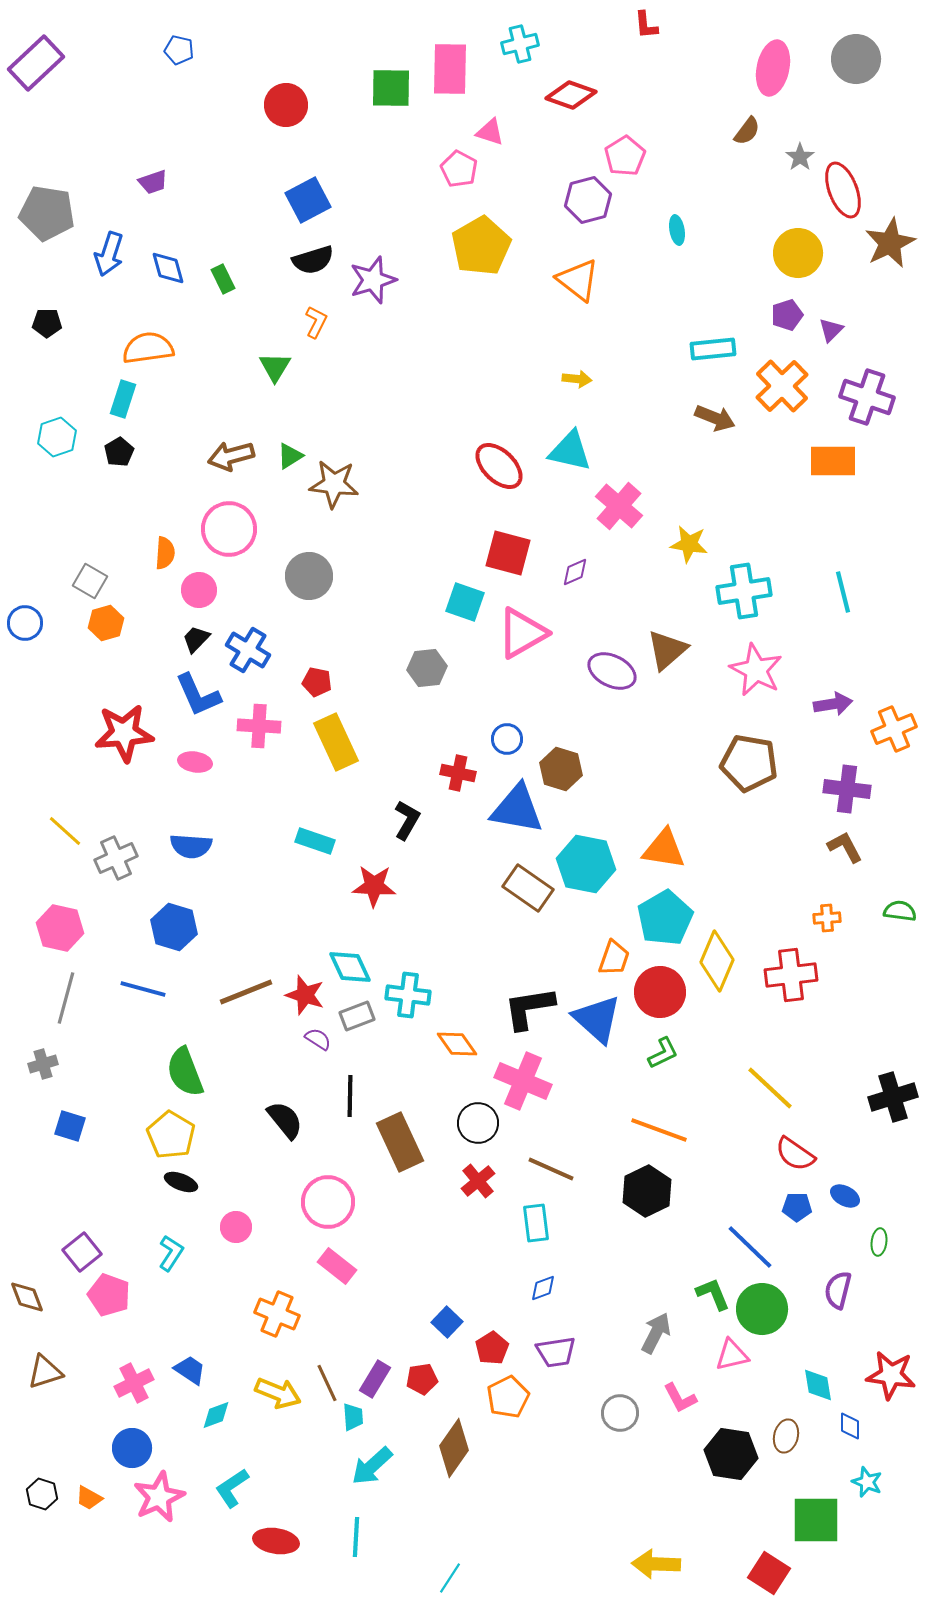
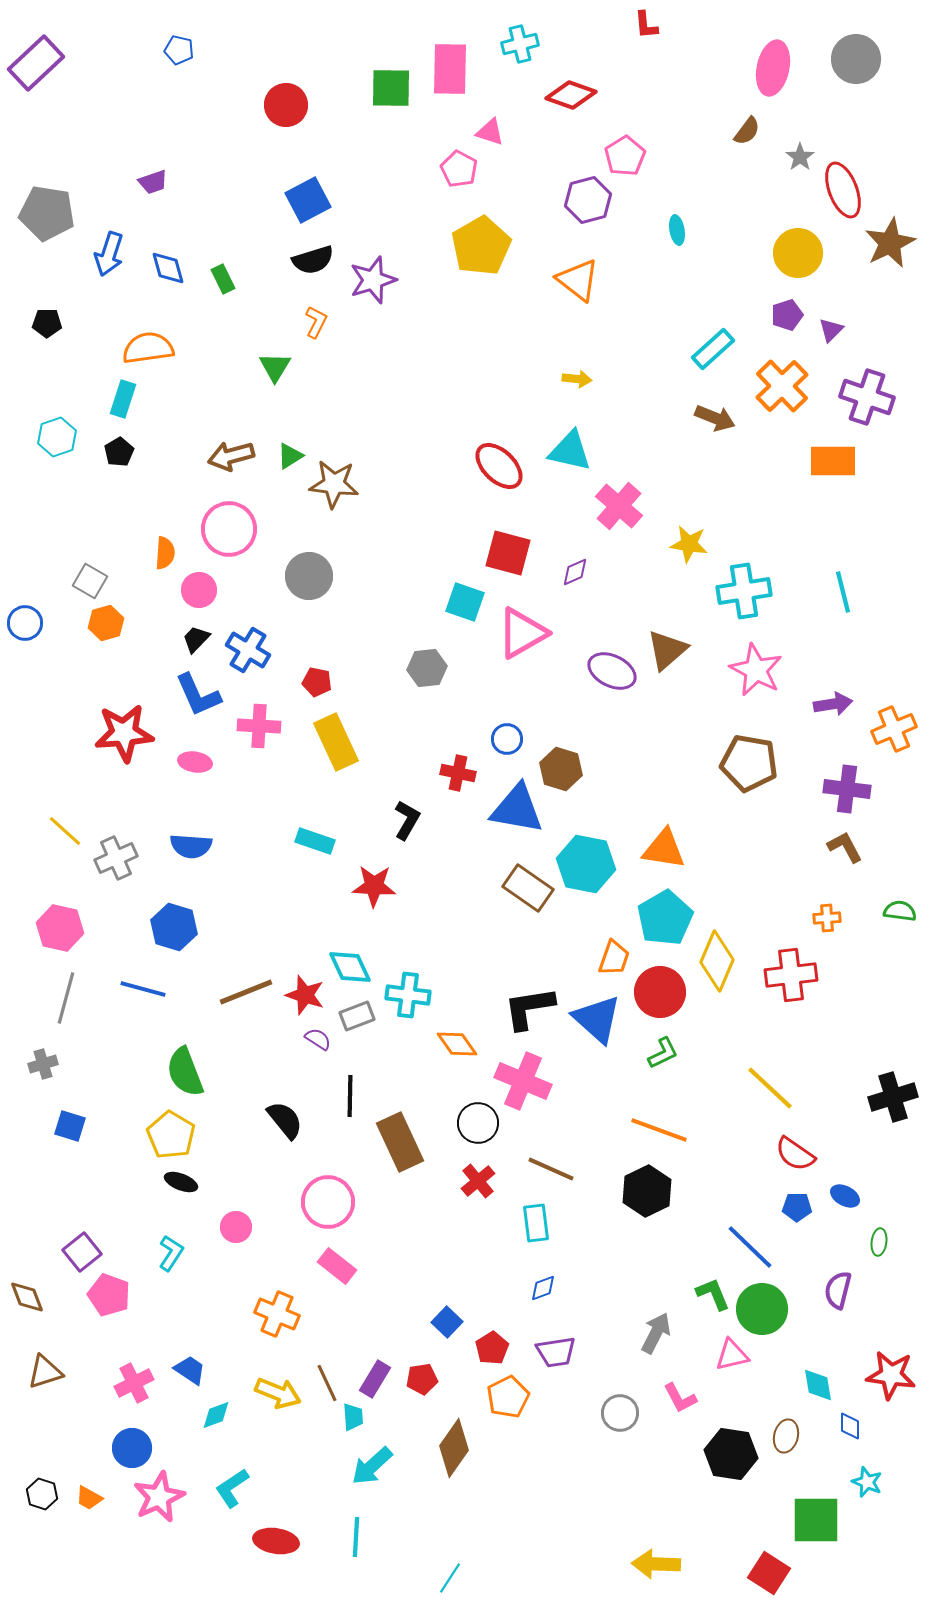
cyan rectangle at (713, 349): rotated 36 degrees counterclockwise
